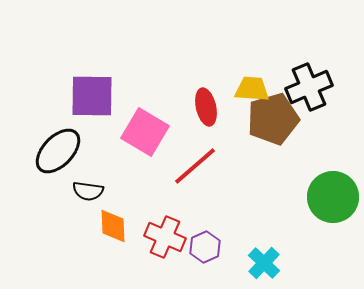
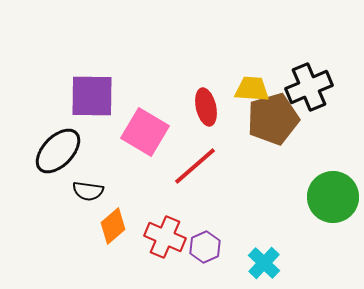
orange diamond: rotated 51 degrees clockwise
